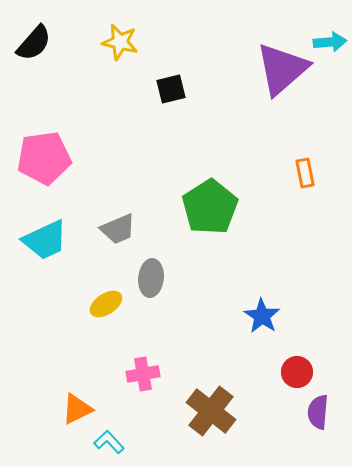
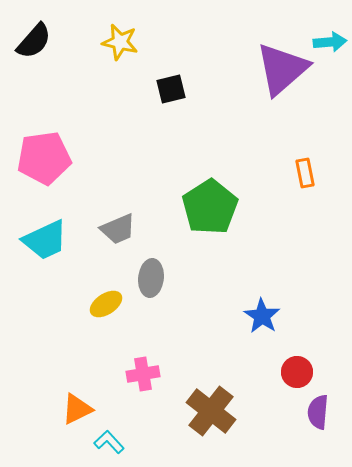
black semicircle: moved 2 px up
